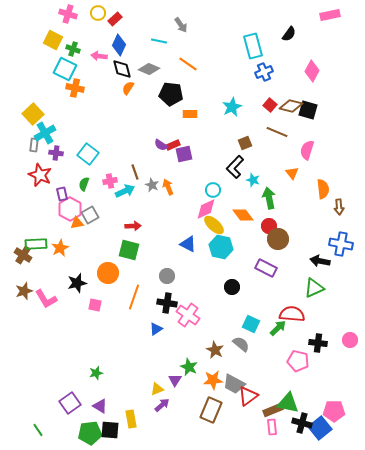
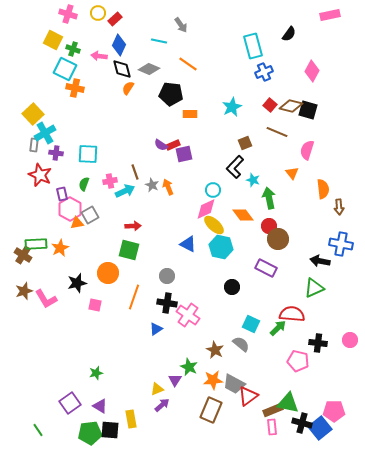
cyan square at (88, 154): rotated 35 degrees counterclockwise
